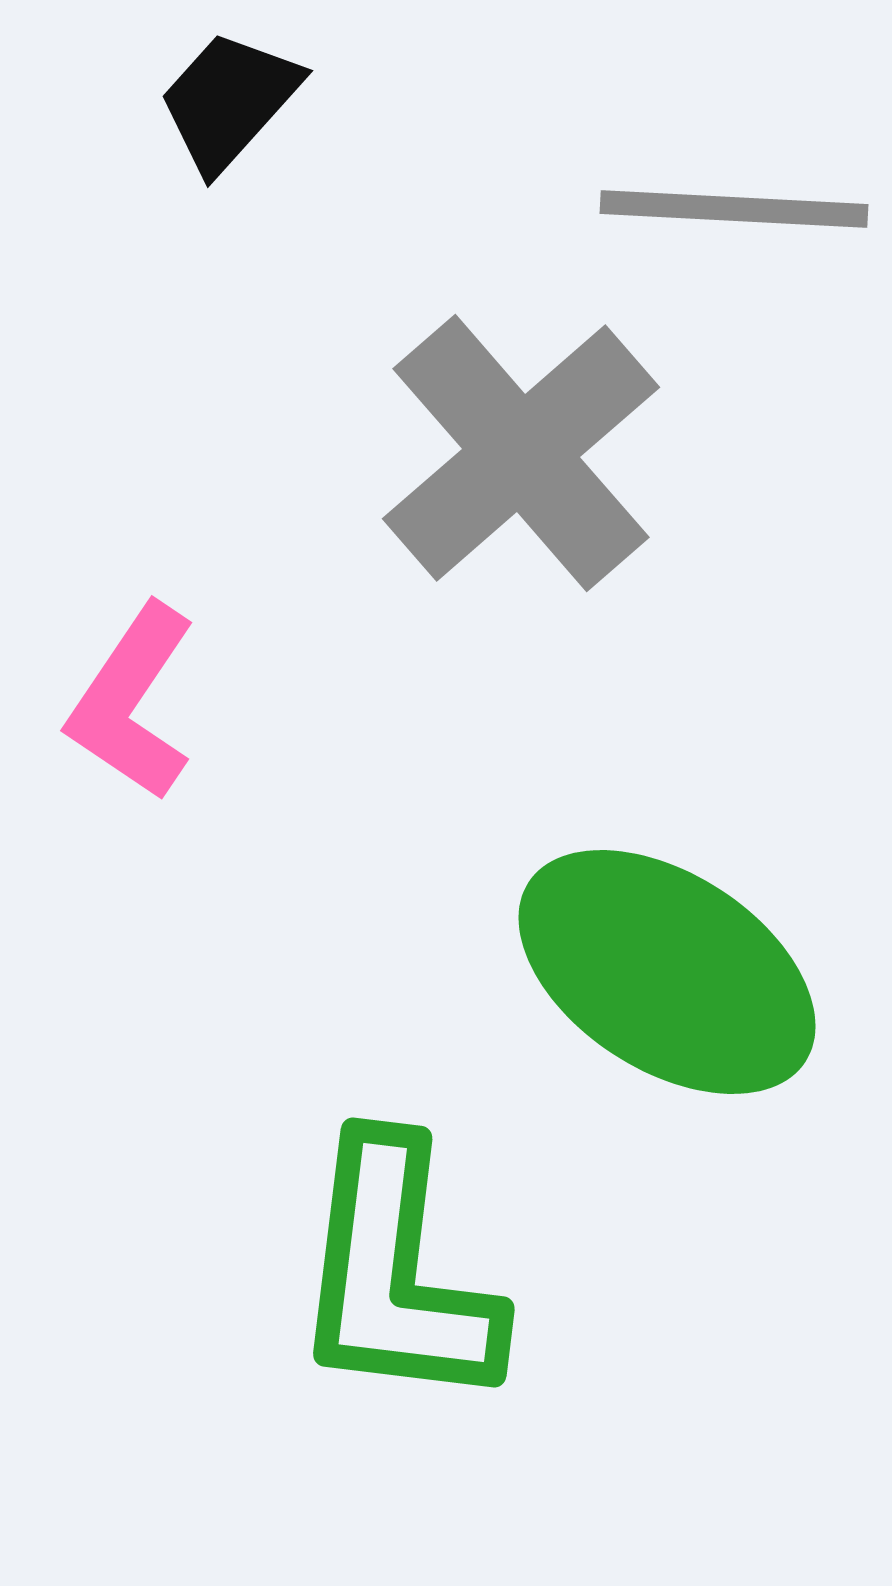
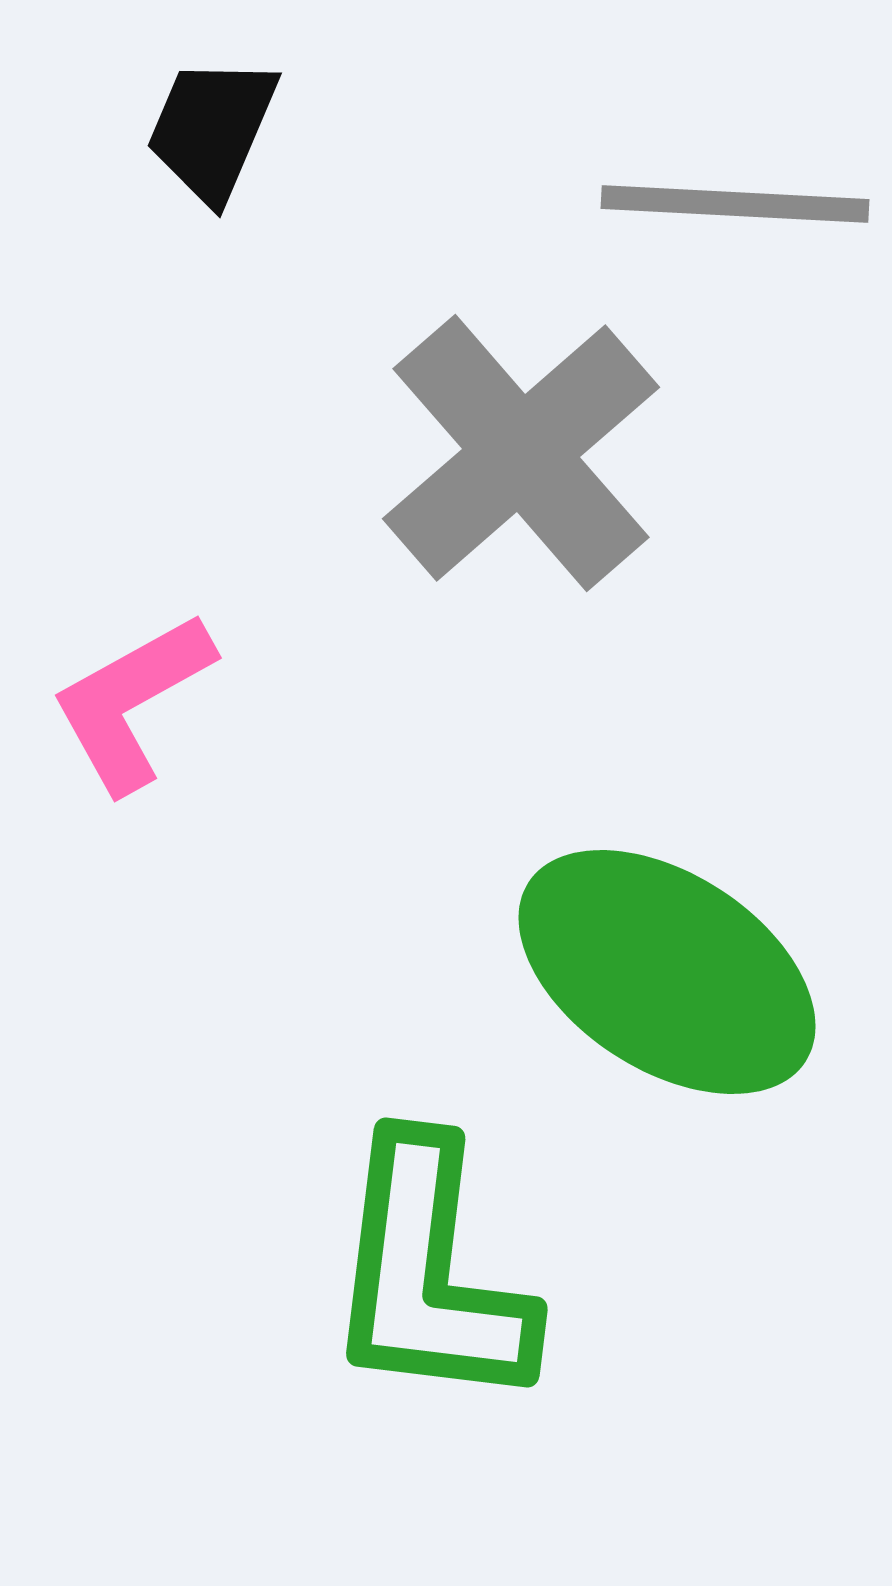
black trapezoid: moved 17 px left, 28 px down; rotated 19 degrees counterclockwise
gray line: moved 1 px right, 5 px up
pink L-shape: rotated 27 degrees clockwise
green L-shape: moved 33 px right
